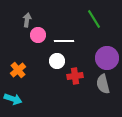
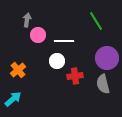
green line: moved 2 px right, 2 px down
cyan arrow: rotated 60 degrees counterclockwise
